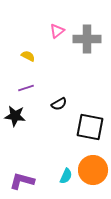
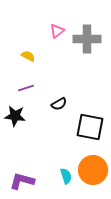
cyan semicircle: rotated 42 degrees counterclockwise
